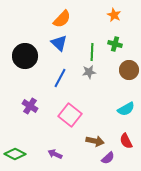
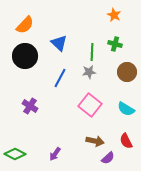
orange semicircle: moved 37 px left, 6 px down
brown circle: moved 2 px left, 2 px down
cyan semicircle: rotated 60 degrees clockwise
pink square: moved 20 px right, 10 px up
purple arrow: rotated 80 degrees counterclockwise
